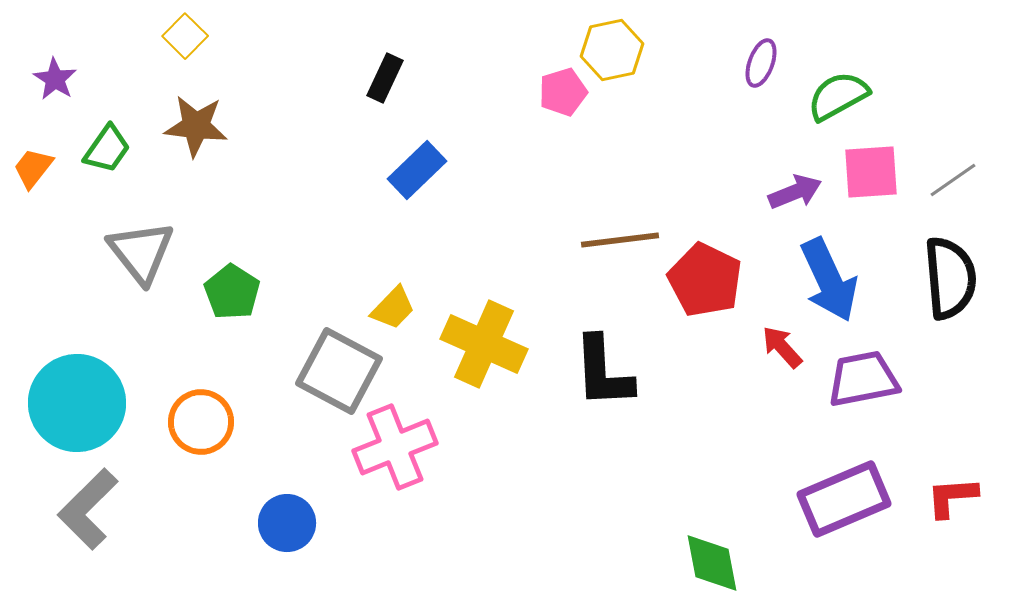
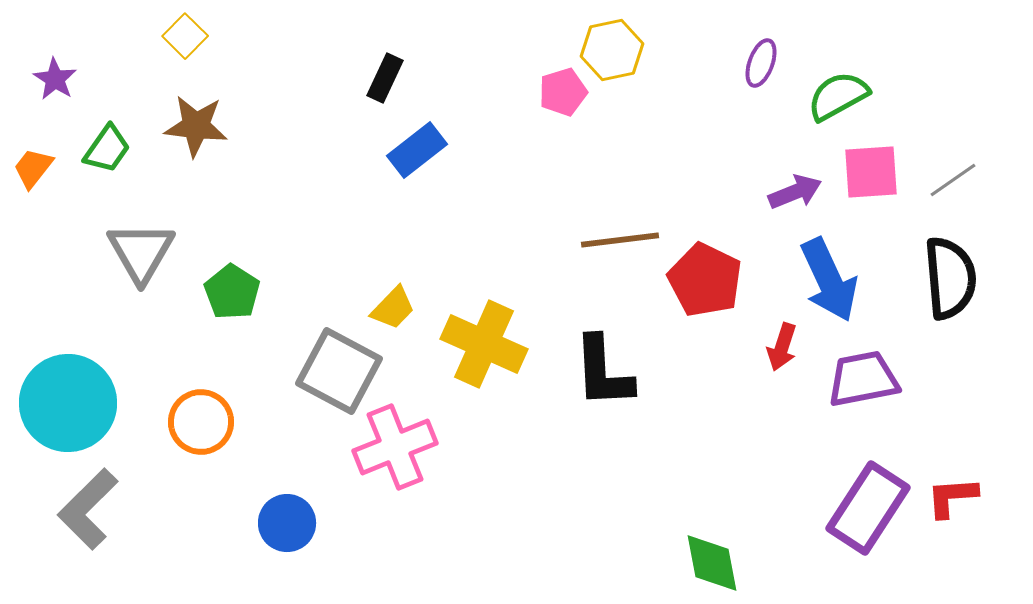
blue rectangle: moved 20 px up; rotated 6 degrees clockwise
gray triangle: rotated 8 degrees clockwise
red arrow: rotated 120 degrees counterclockwise
cyan circle: moved 9 px left
purple rectangle: moved 24 px right, 9 px down; rotated 34 degrees counterclockwise
